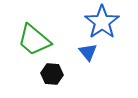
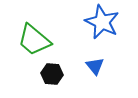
blue star: rotated 12 degrees counterclockwise
blue triangle: moved 7 px right, 14 px down
